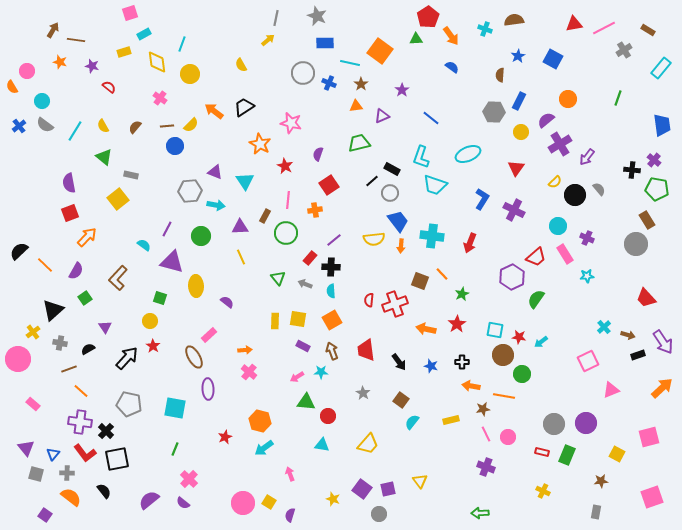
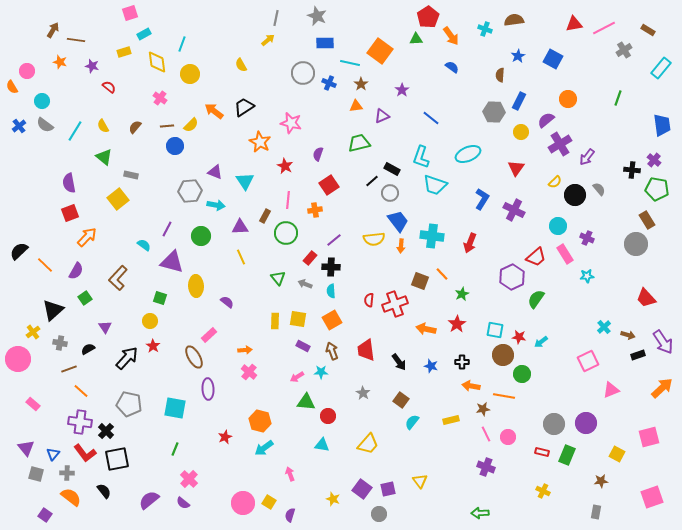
orange star at (260, 144): moved 2 px up
